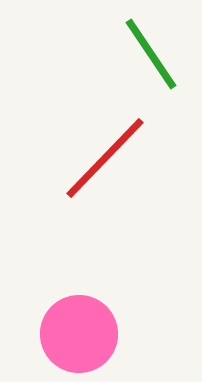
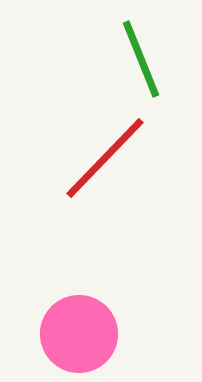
green line: moved 10 px left, 5 px down; rotated 12 degrees clockwise
